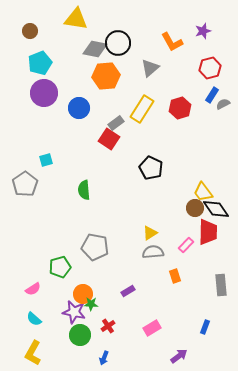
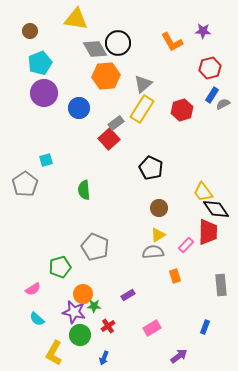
purple star at (203, 31): rotated 21 degrees clockwise
gray diamond at (95, 49): rotated 50 degrees clockwise
gray triangle at (150, 68): moved 7 px left, 16 px down
red hexagon at (180, 108): moved 2 px right, 2 px down
red square at (109, 139): rotated 15 degrees clockwise
brown circle at (195, 208): moved 36 px left
yellow triangle at (150, 233): moved 8 px right, 2 px down
gray pentagon at (95, 247): rotated 12 degrees clockwise
purple rectangle at (128, 291): moved 4 px down
green star at (91, 304): moved 3 px right, 2 px down
cyan semicircle at (34, 319): moved 3 px right
yellow L-shape at (33, 353): moved 21 px right
